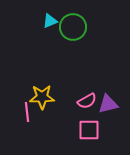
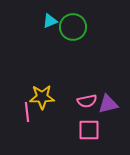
pink semicircle: rotated 18 degrees clockwise
